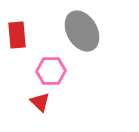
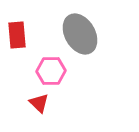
gray ellipse: moved 2 px left, 3 px down
red triangle: moved 1 px left, 1 px down
